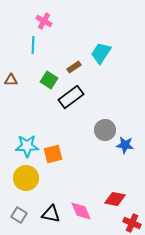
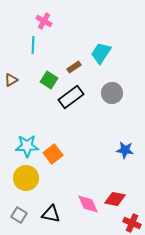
brown triangle: rotated 32 degrees counterclockwise
gray circle: moved 7 px right, 37 px up
blue star: moved 5 px down
orange square: rotated 24 degrees counterclockwise
pink diamond: moved 7 px right, 7 px up
